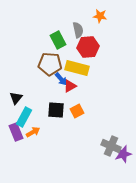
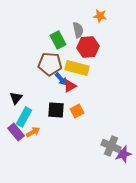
purple rectangle: rotated 18 degrees counterclockwise
